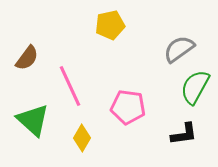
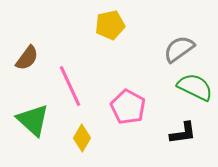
green semicircle: rotated 87 degrees clockwise
pink pentagon: rotated 20 degrees clockwise
black L-shape: moved 1 px left, 1 px up
